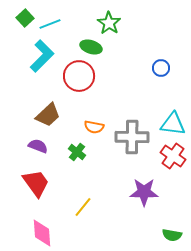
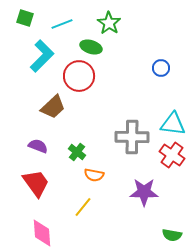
green square: rotated 30 degrees counterclockwise
cyan line: moved 12 px right
brown trapezoid: moved 5 px right, 8 px up
orange semicircle: moved 48 px down
red cross: moved 1 px left, 1 px up
